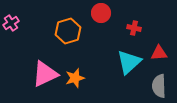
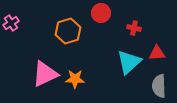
red triangle: moved 2 px left
orange star: moved 1 px down; rotated 18 degrees clockwise
